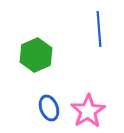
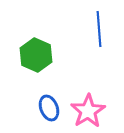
green hexagon: rotated 12 degrees counterclockwise
